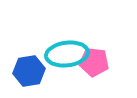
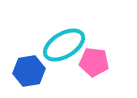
cyan ellipse: moved 3 px left, 9 px up; rotated 24 degrees counterclockwise
